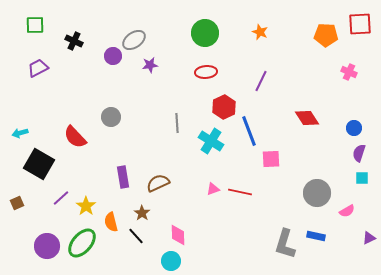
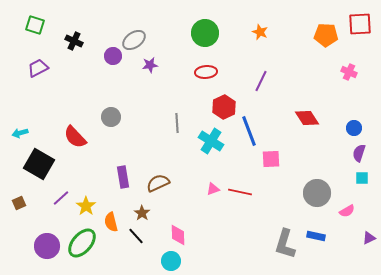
green square at (35, 25): rotated 18 degrees clockwise
brown square at (17, 203): moved 2 px right
